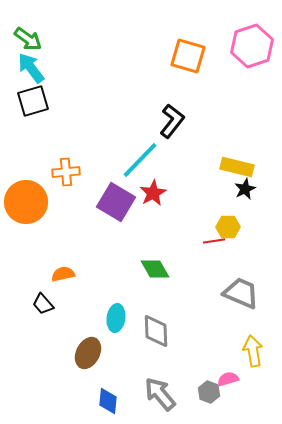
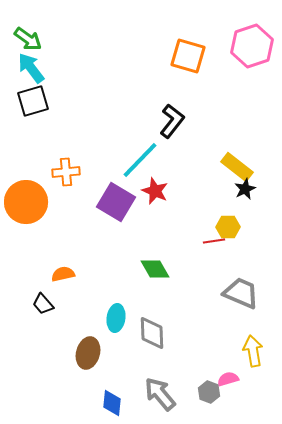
yellow rectangle: rotated 24 degrees clockwise
red star: moved 2 px right, 2 px up; rotated 20 degrees counterclockwise
gray diamond: moved 4 px left, 2 px down
brown ellipse: rotated 12 degrees counterclockwise
blue diamond: moved 4 px right, 2 px down
